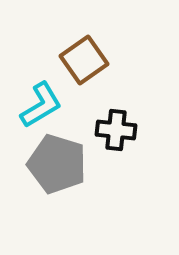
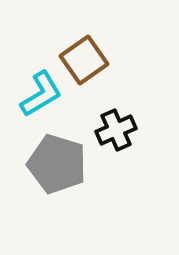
cyan L-shape: moved 11 px up
black cross: rotated 30 degrees counterclockwise
